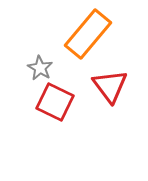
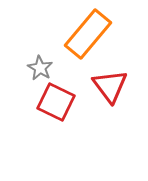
red square: moved 1 px right
